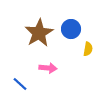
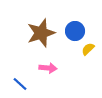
blue circle: moved 4 px right, 2 px down
brown star: moved 2 px right; rotated 12 degrees clockwise
yellow semicircle: rotated 144 degrees counterclockwise
